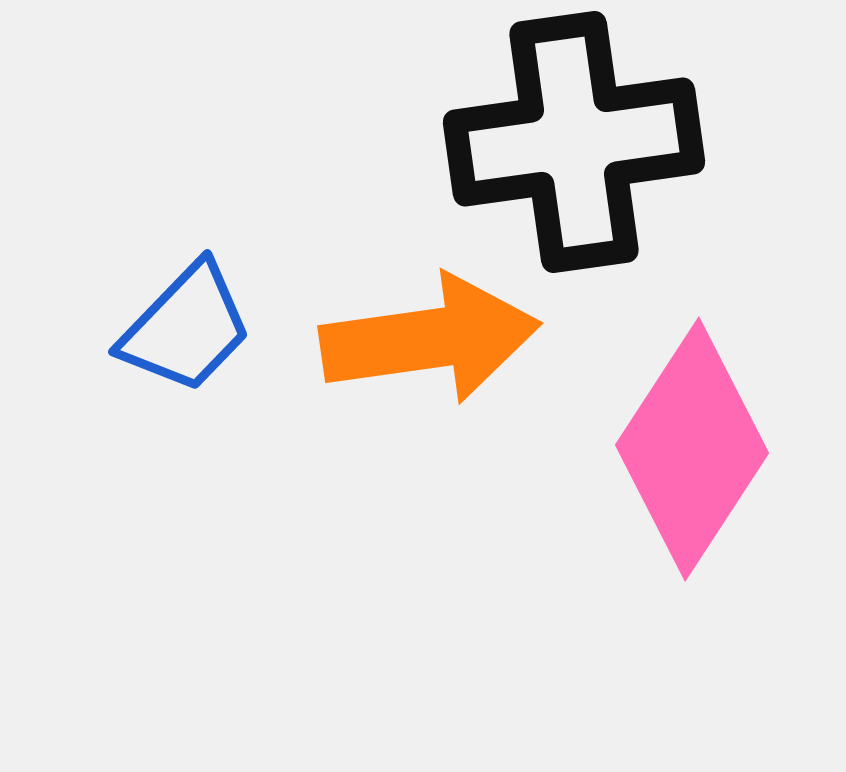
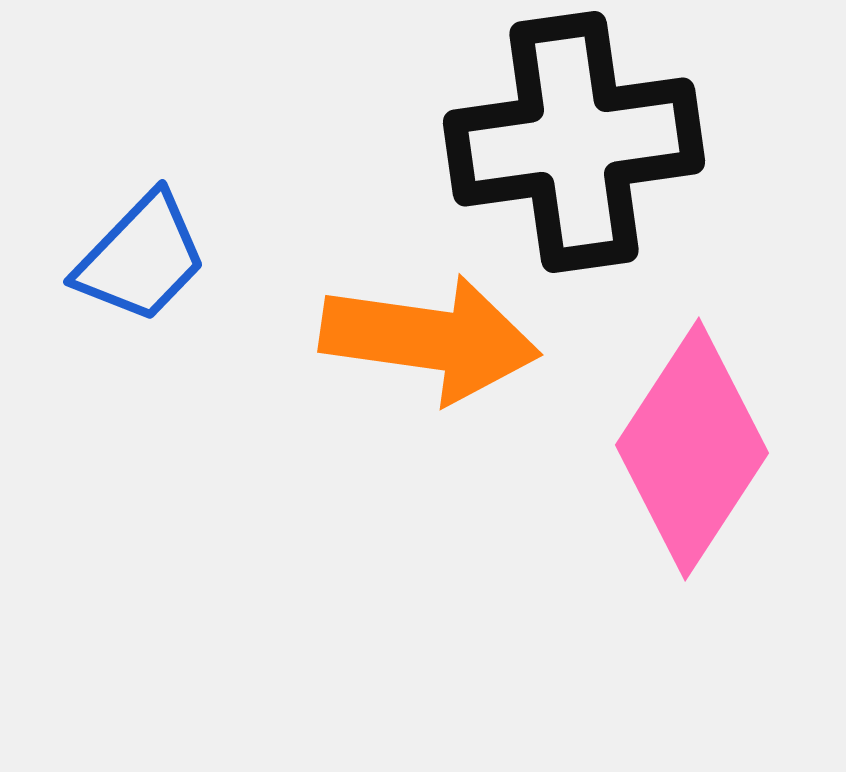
blue trapezoid: moved 45 px left, 70 px up
orange arrow: rotated 16 degrees clockwise
